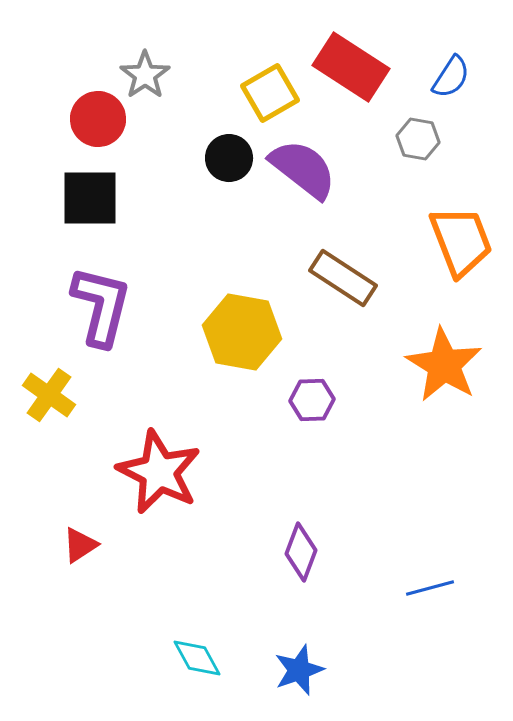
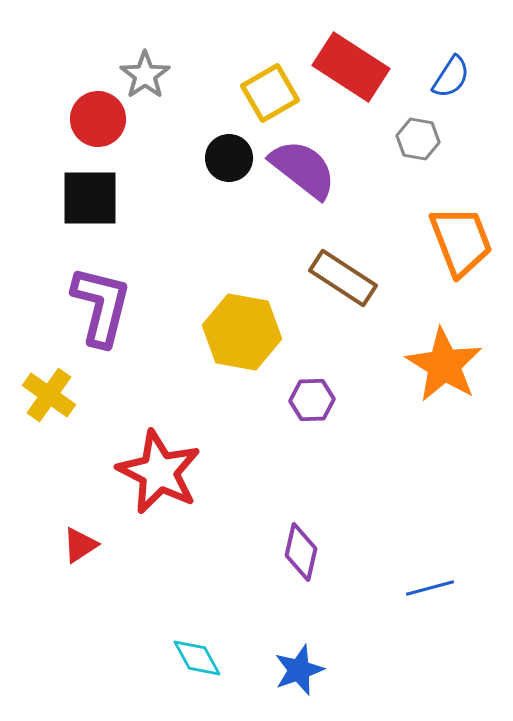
purple diamond: rotated 8 degrees counterclockwise
